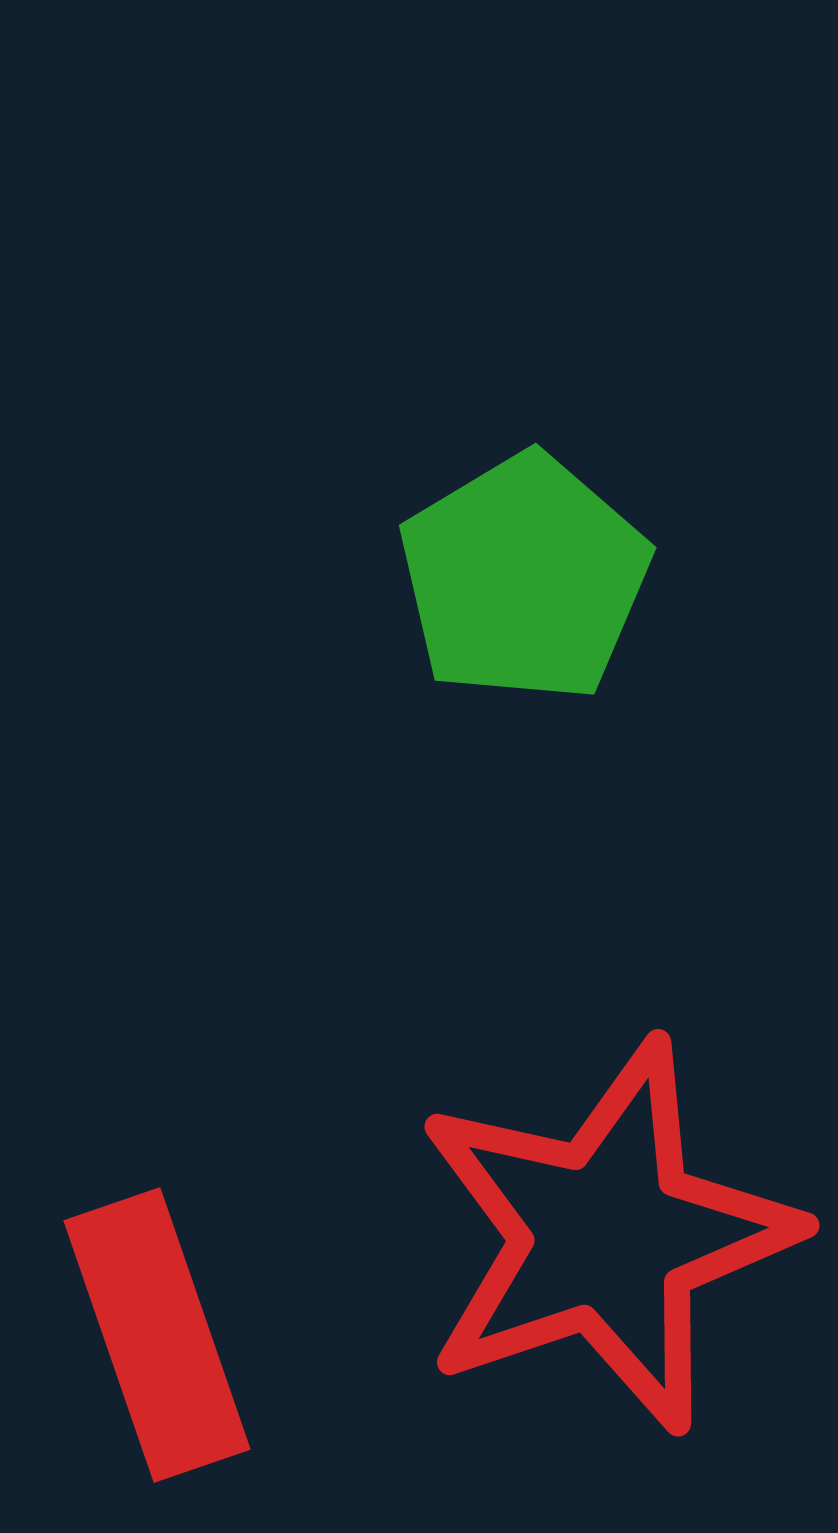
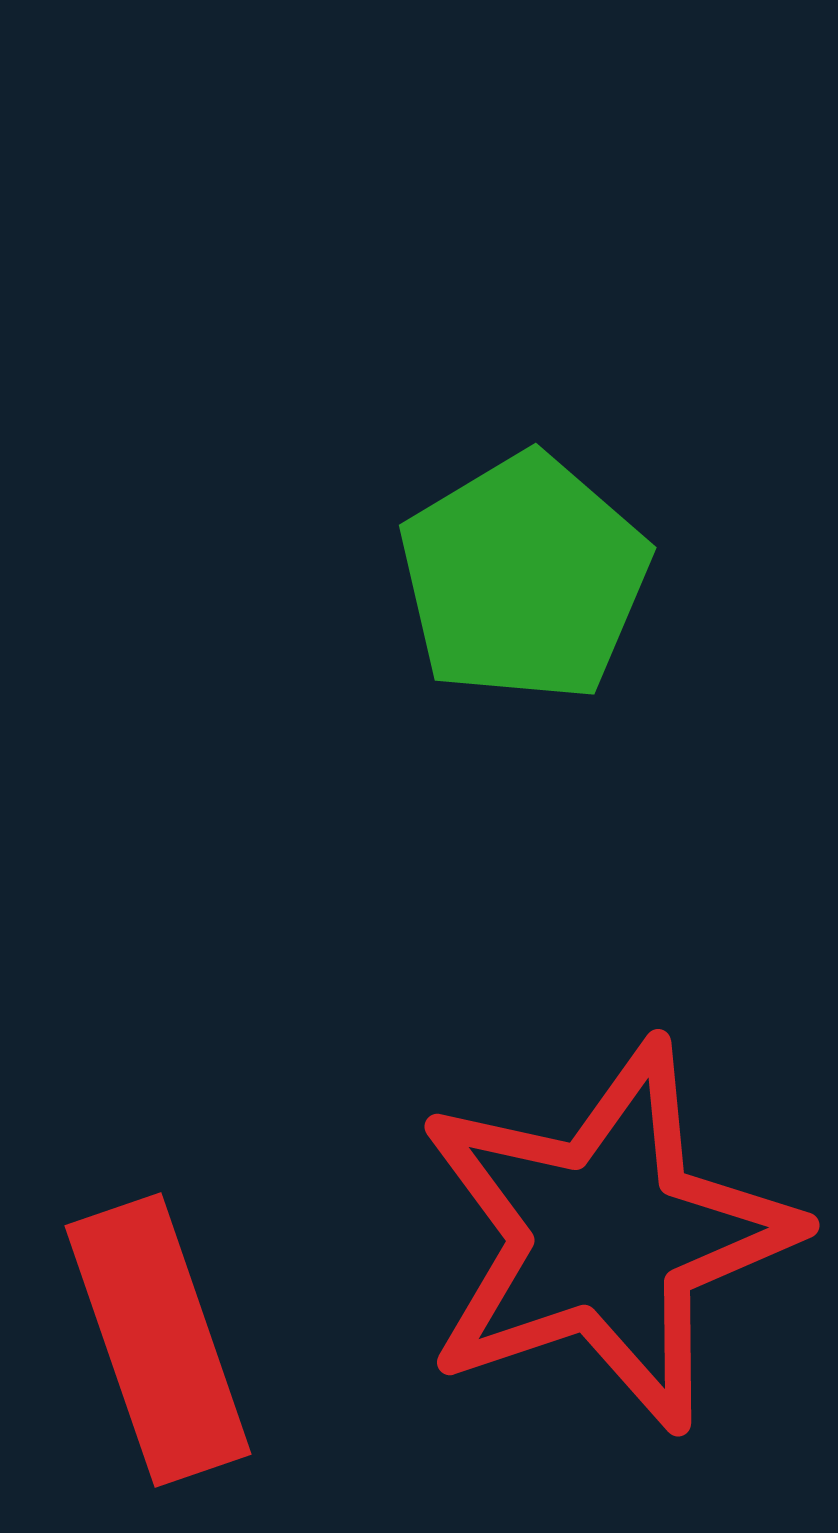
red rectangle: moved 1 px right, 5 px down
